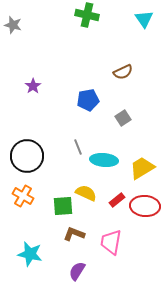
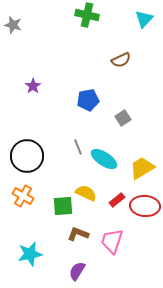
cyan triangle: rotated 18 degrees clockwise
brown semicircle: moved 2 px left, 12 px up
cyan ellipse: moved 1 px up; rotated 28 degrees clockwise
brown L-shape: moved 4 px right
pink trapezoid: moved 1 px right, 1 px up; rotated 8 degrees clockwise
cyan star: rotated 25 degrees counterclockwise
